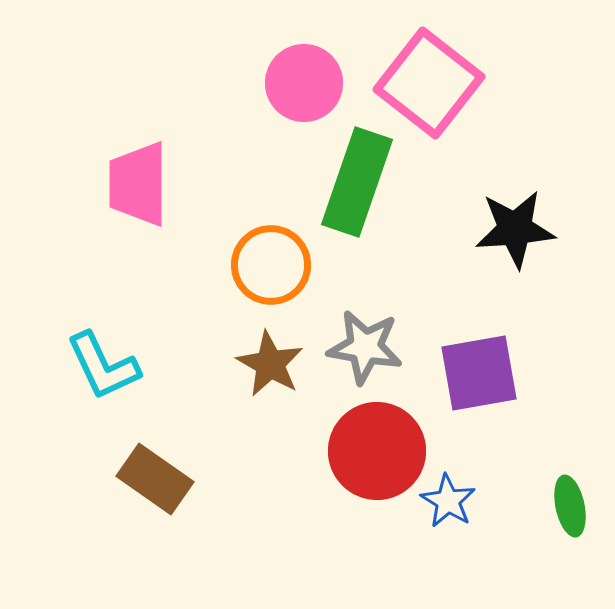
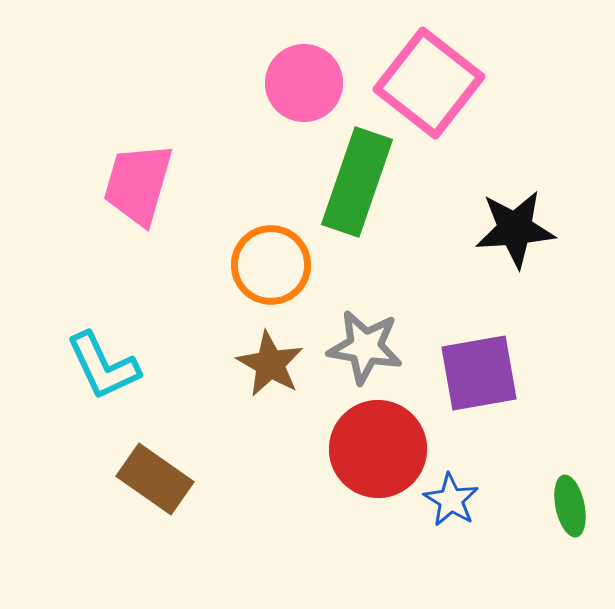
pink trapezoid: rotated 16 degrees clockwise
red circle: moved 1 px right, 2 px up
blue star: moved 3 px right, 1 px up
